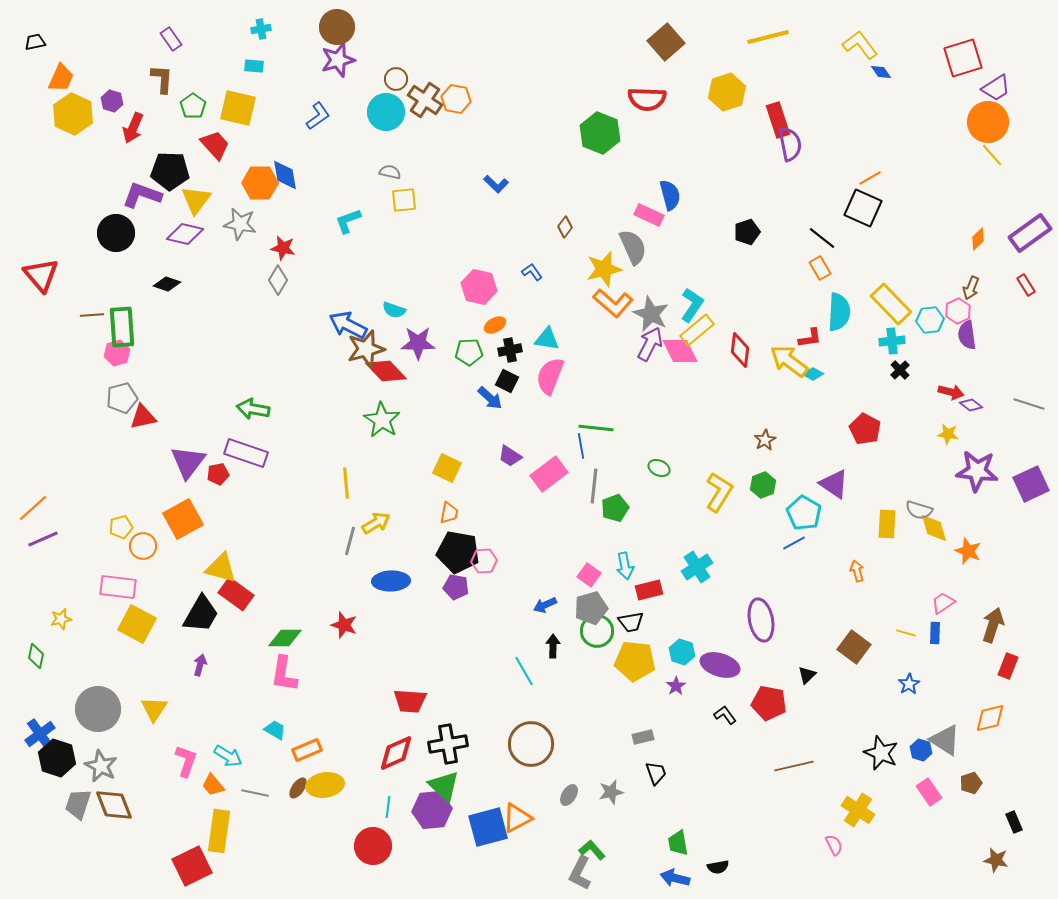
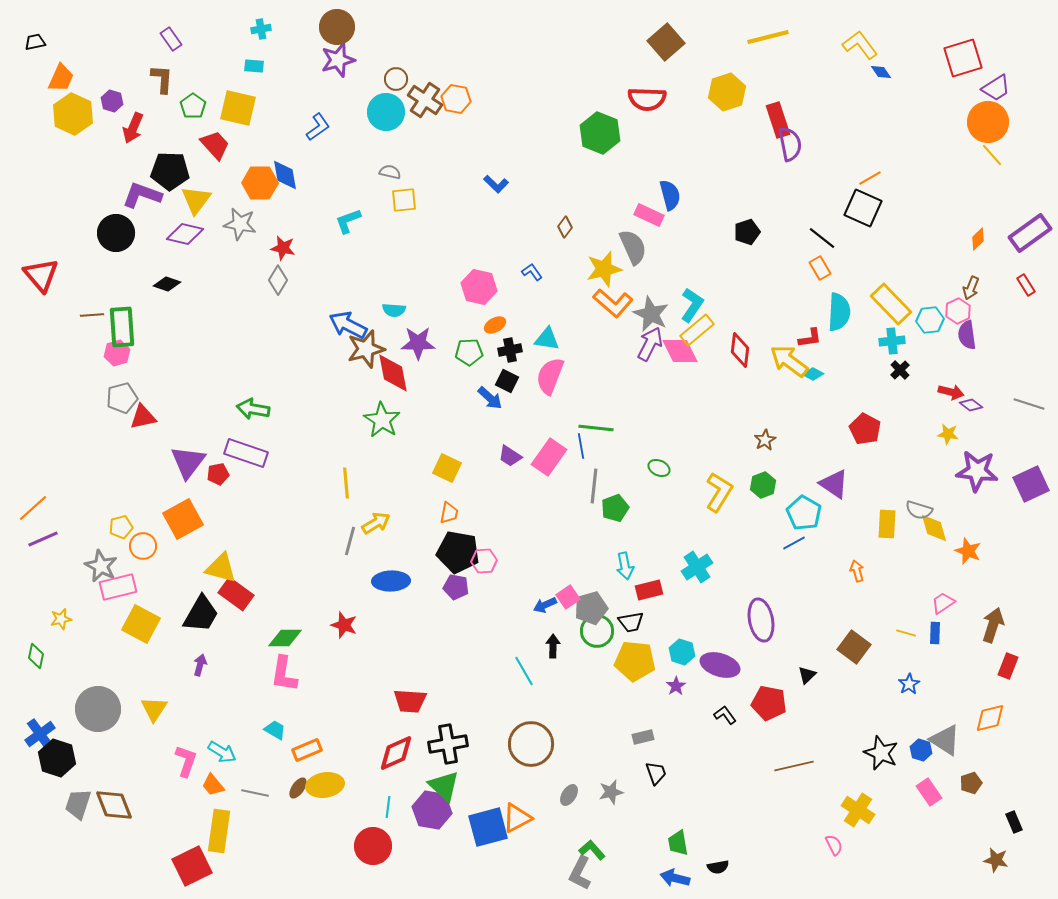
blue L-shape at (318, 116): moved 11 px down
cyan semicircle at (394, 310): rotated 15 degrees counterclockwise
red diamond at (386, 371): moved 7 px right, 2 px down; rotated 33 degrees clockwise
pink rectangle at (549, 474): moved 17 px up; rotated 18 degrees counterclockwise
pink square at (589, 575): moved 21 px left, 22 px down; rotated 20 degrees clockwise
pink rectangle at (118, 587): rotated 21 degrees counterclockwise
yellow square at (137, 624): moved 4 px right
cyan arrow at (228, 756): moved 6 px left, 4 px up
gray star at (101, 766): moved 200 px up
purple hexagon at (432, 810): rotated 15 degrees clockwise
